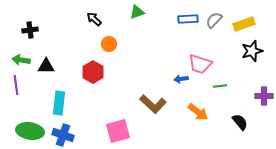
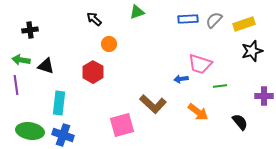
black triangle: rotated 18 degrees clockwise
pink square: moved 4 px right, 6 px up
